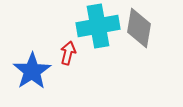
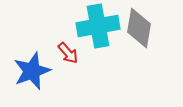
red arrow: rotated 125 degrees clockwise
blue star: rotated 12 degrees clockwise
